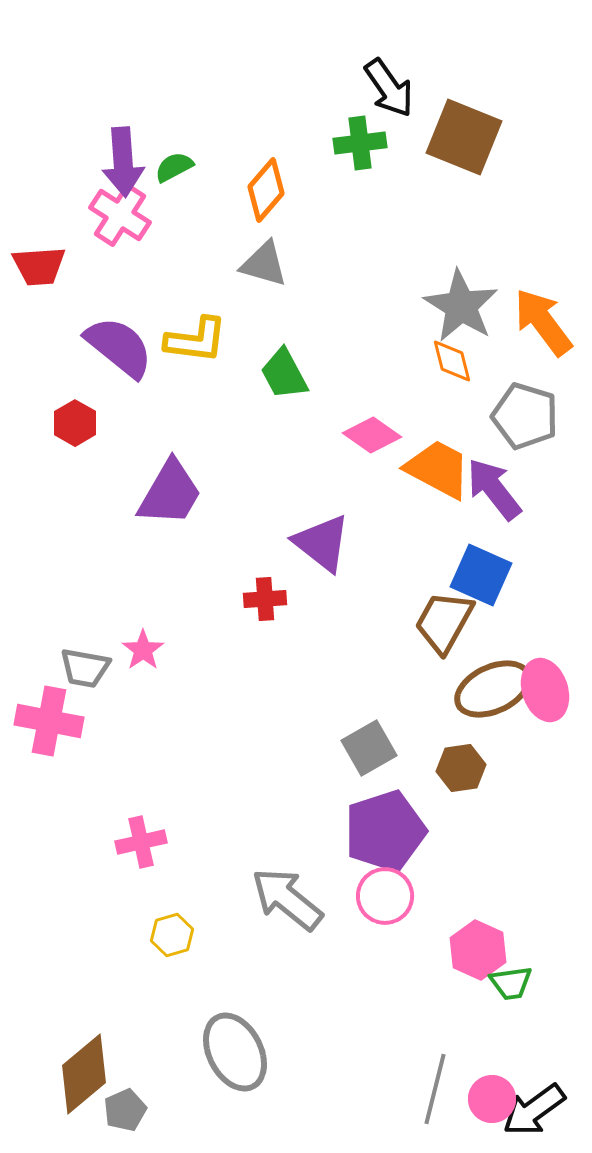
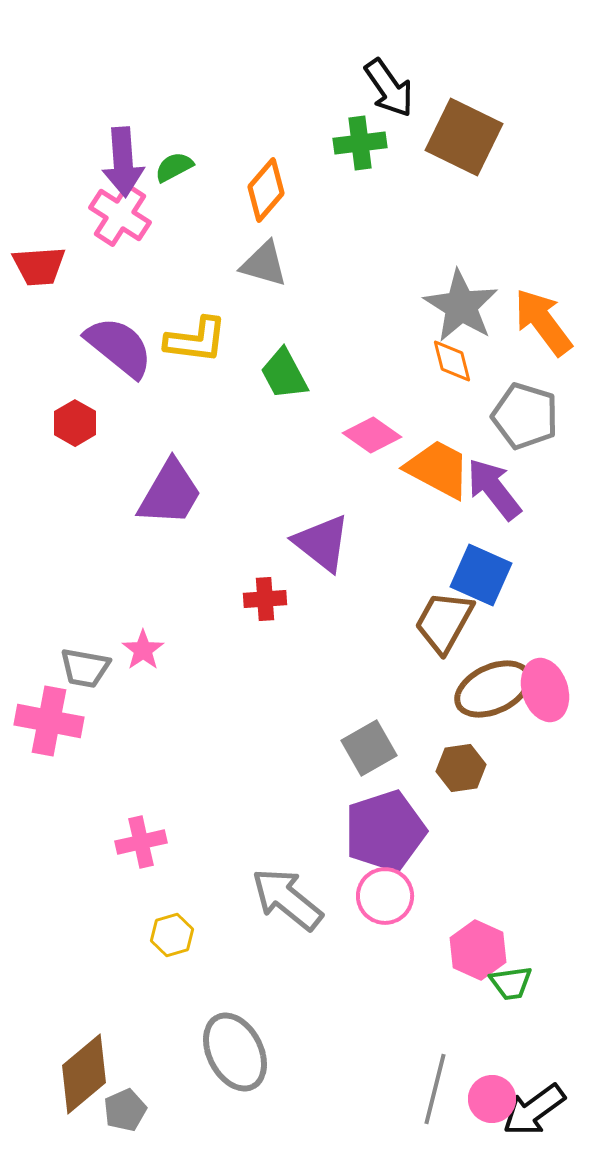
brown square at (464, 137): rotated 4 degrees clockwise
